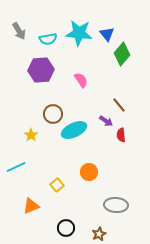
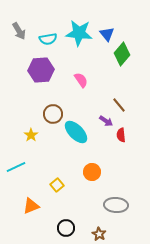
cyan ellipse: moved 2 px right, 2 px down; rotated 70 degrees clockwise
orange circle: moved 3 px right
brown star: rotated 16 degrees counterclockwise
